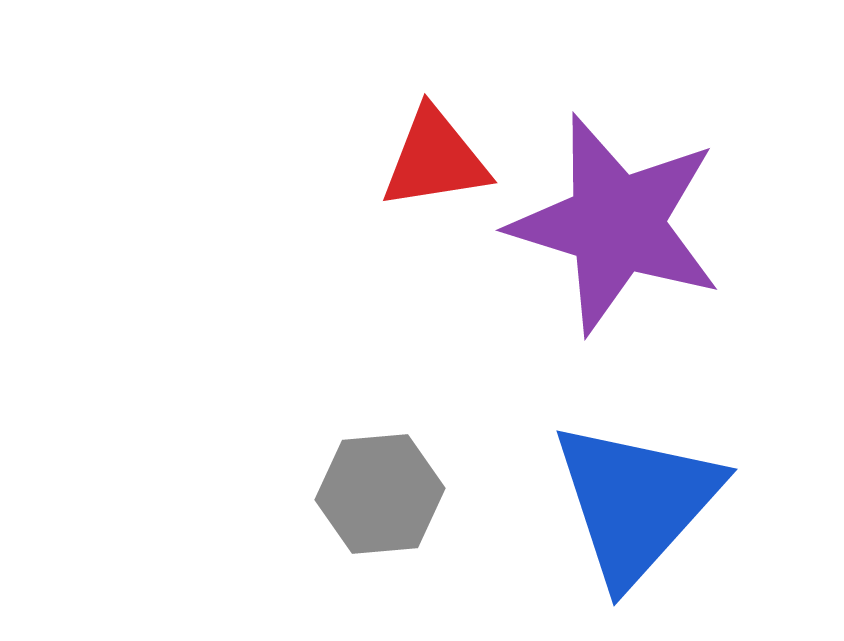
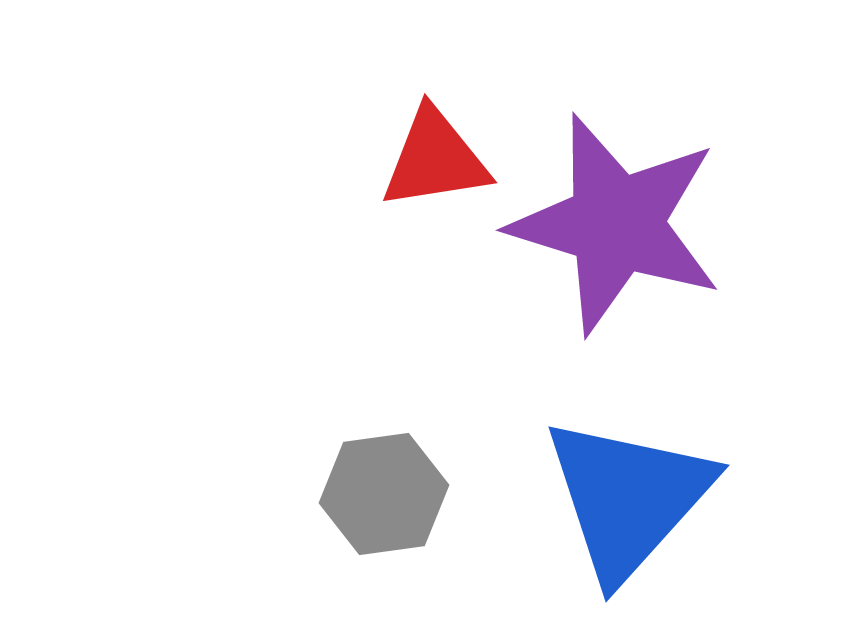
gray hexagon: moved 4 px right; rotated 3 degrees counterclockwise
blue triangle: moved 8 px left, 4 px up
